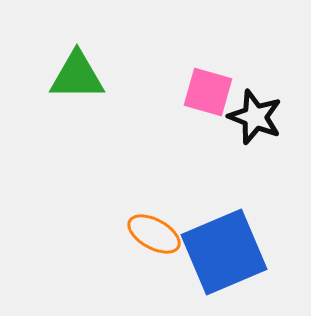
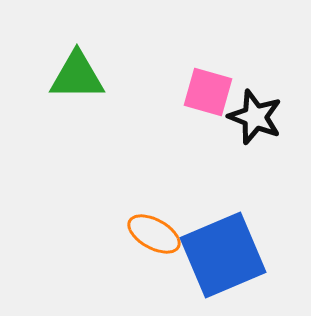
blue square: moved 1 px left, 3 px down
